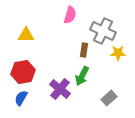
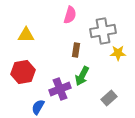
gray cross: rotated 35 degrees counterclockwise
brown rectangle: moved 8 px left
purple cross: rotated 30 degrees clockwise
blue semicircle: moved 17 px right, 9 px down
